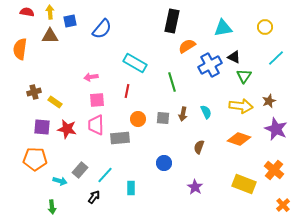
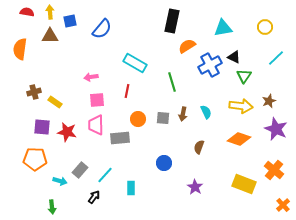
red star at (67, 129): moved 3 px down
